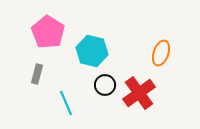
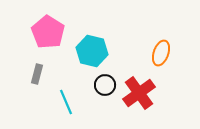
cyan line: moved 1 px up
